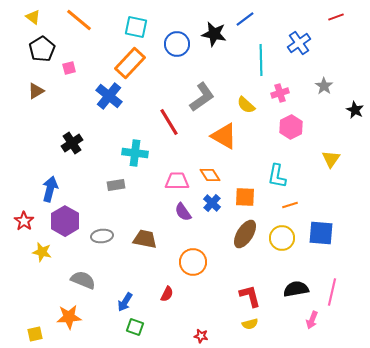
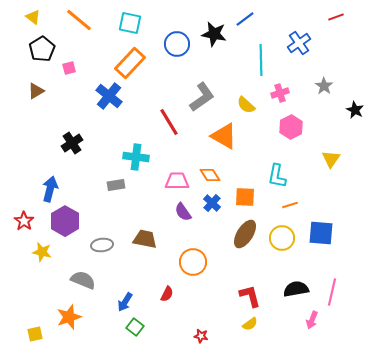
cyan square at (136, 27): moved 6 px left, 4 px up
cyan cross at (135, 153): moved 1 px right, 4 px down
gray ellipse at (102, 236): moved 9 px down
orange star at (69, 317): rotated 15 degrees counterclockwise
yellow semicircle at (250, 324): rotated 21 degrees counterclockwise
green square at (135, 327): rotated 18 degrees clockwise
